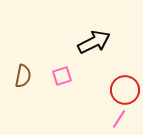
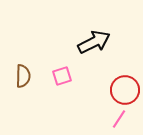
brown semicircle: rotated 10 degrees counterclockwise
